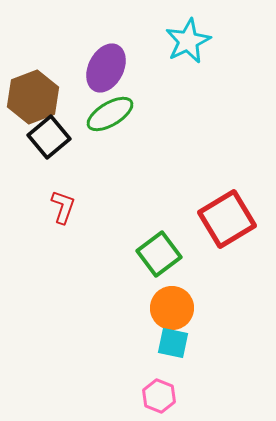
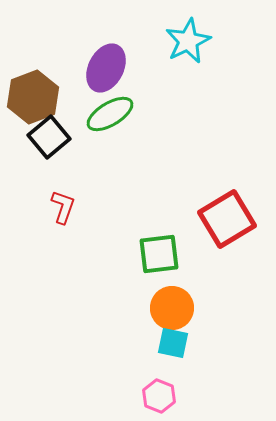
green square: rotated 30 degrees clockwise
